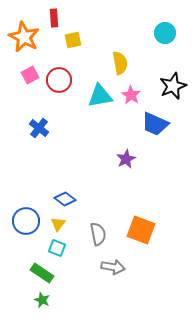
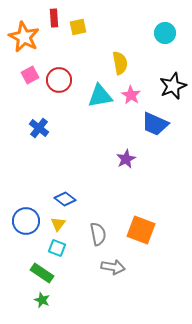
yellow square: moved 5 px right, 13 px up
